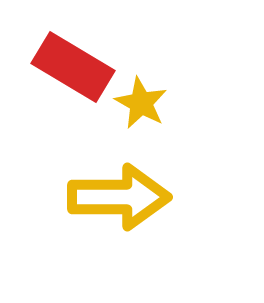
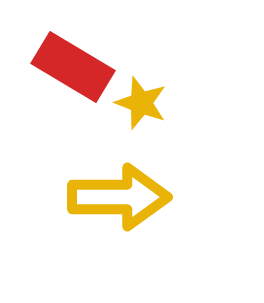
yellow star: rotated 8 degrees counterclockwise
